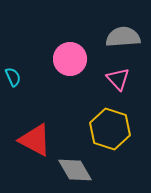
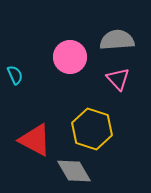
gray semicircle: moved 6 px left, 3 px down
pink circle: moved 2 px up
cyan semicircle: moved 2 px right, 2 px up
yellow hexagon: moved 18 px left
gray diamond: moved 1 px left, 1 px down
